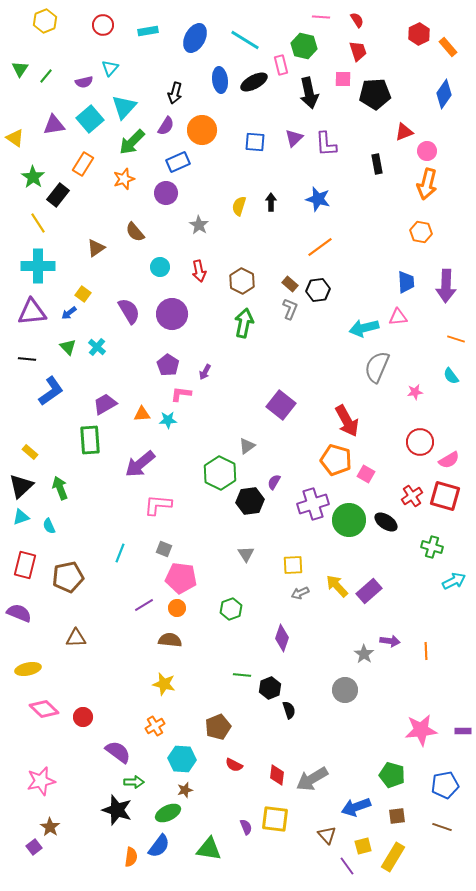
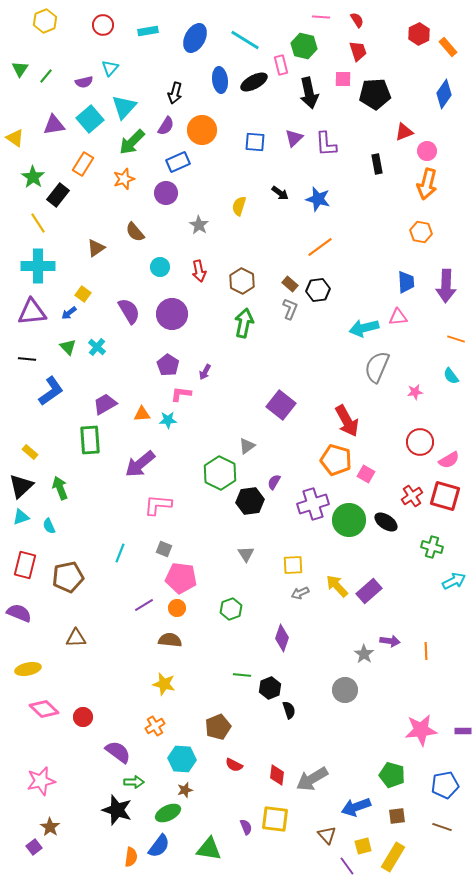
black arrow at (271, 202): moved 9 px right, 9 px up; rotated 126 degrees clockwise
